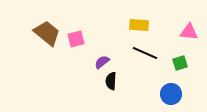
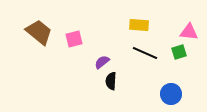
brown trapezoid: moved 8 px left, 1 px up
pink square: moved 2 px left
green square: moved 1 px left, 11 px up
